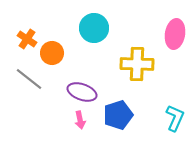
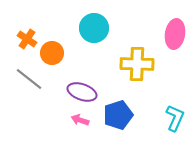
pink arrow: rotated 120 degrees clockwise
